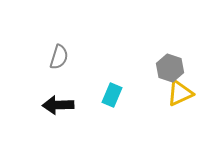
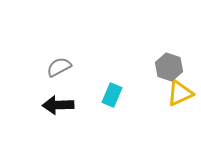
gray semicircle: moved 10 px down; rotated 135 degrees counterclockwise
gray hexagon: moved 1 px left, 1 px up
